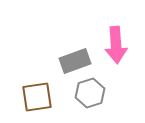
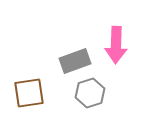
pink arrow: rotated 6 degrees clockwise
brown square: moved 8 px left, 4 px up
